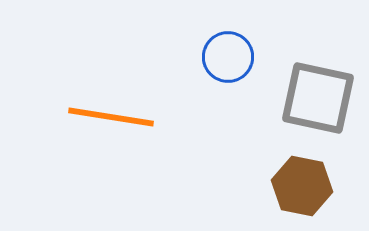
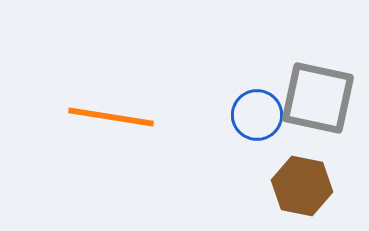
blue circle: moved 29 px right, 58 px down
